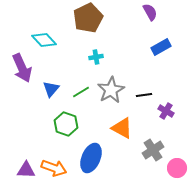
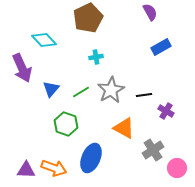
orange triangle: moved 2 px right
